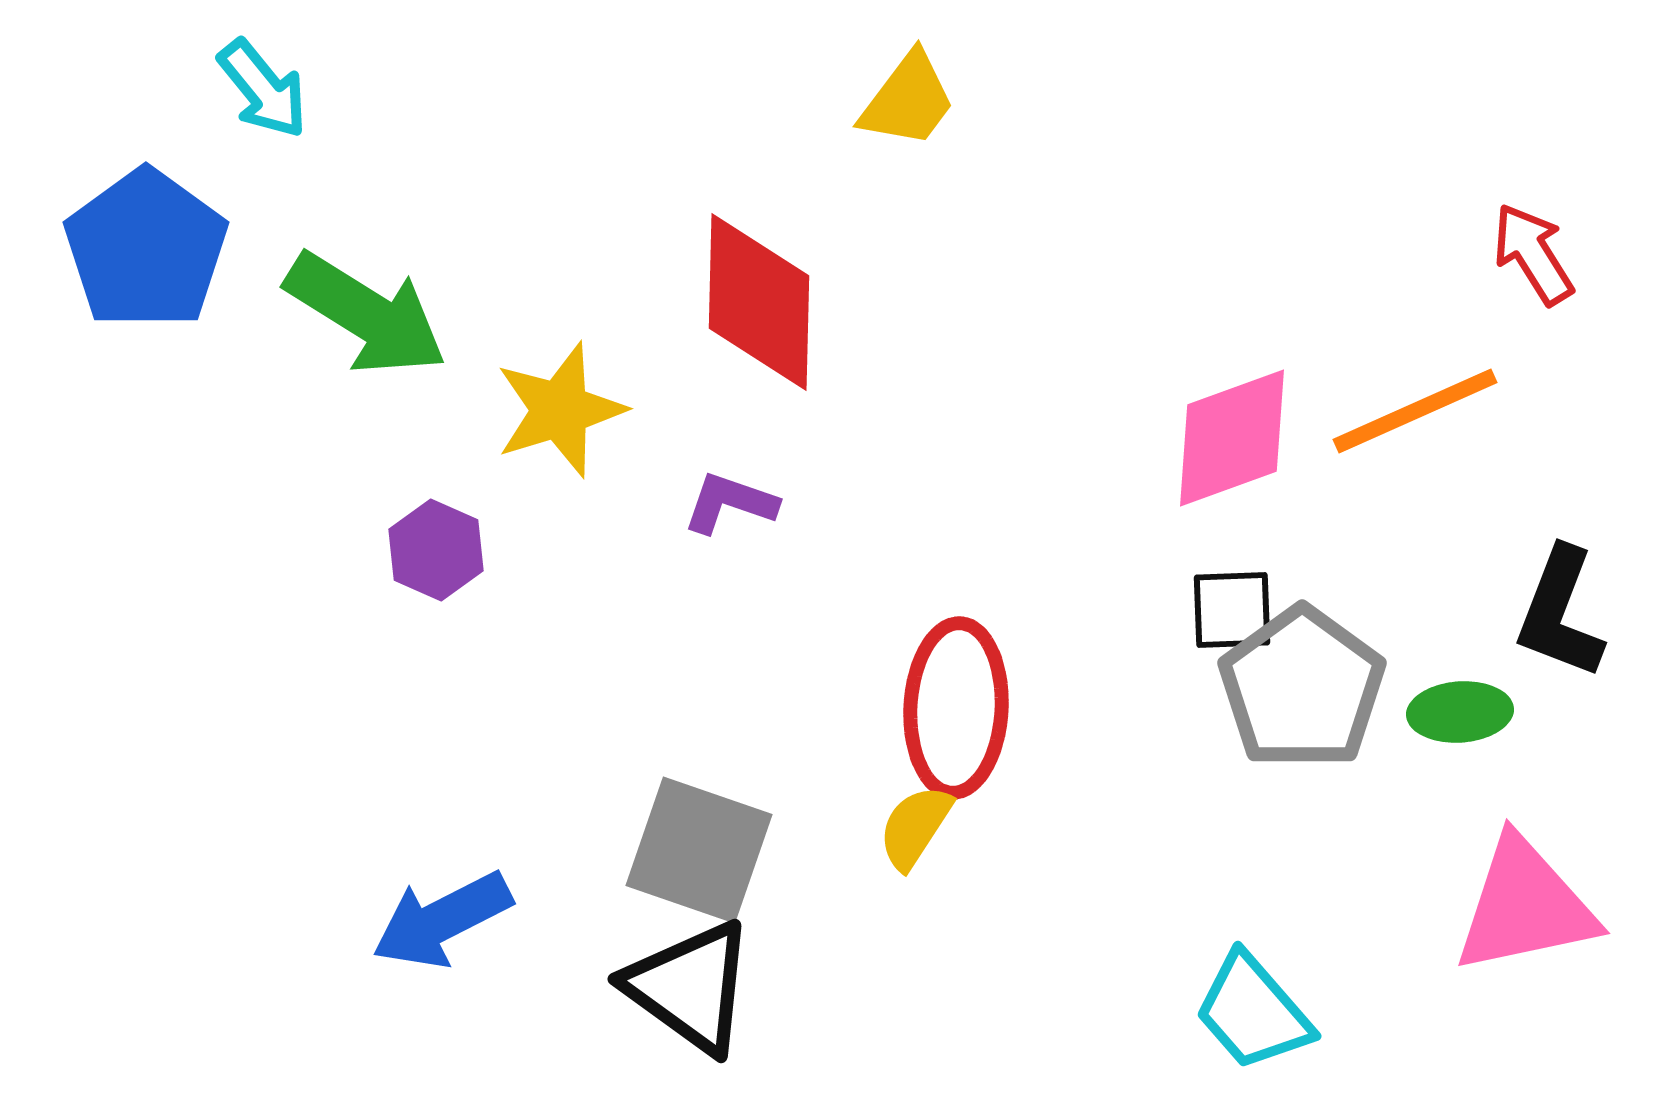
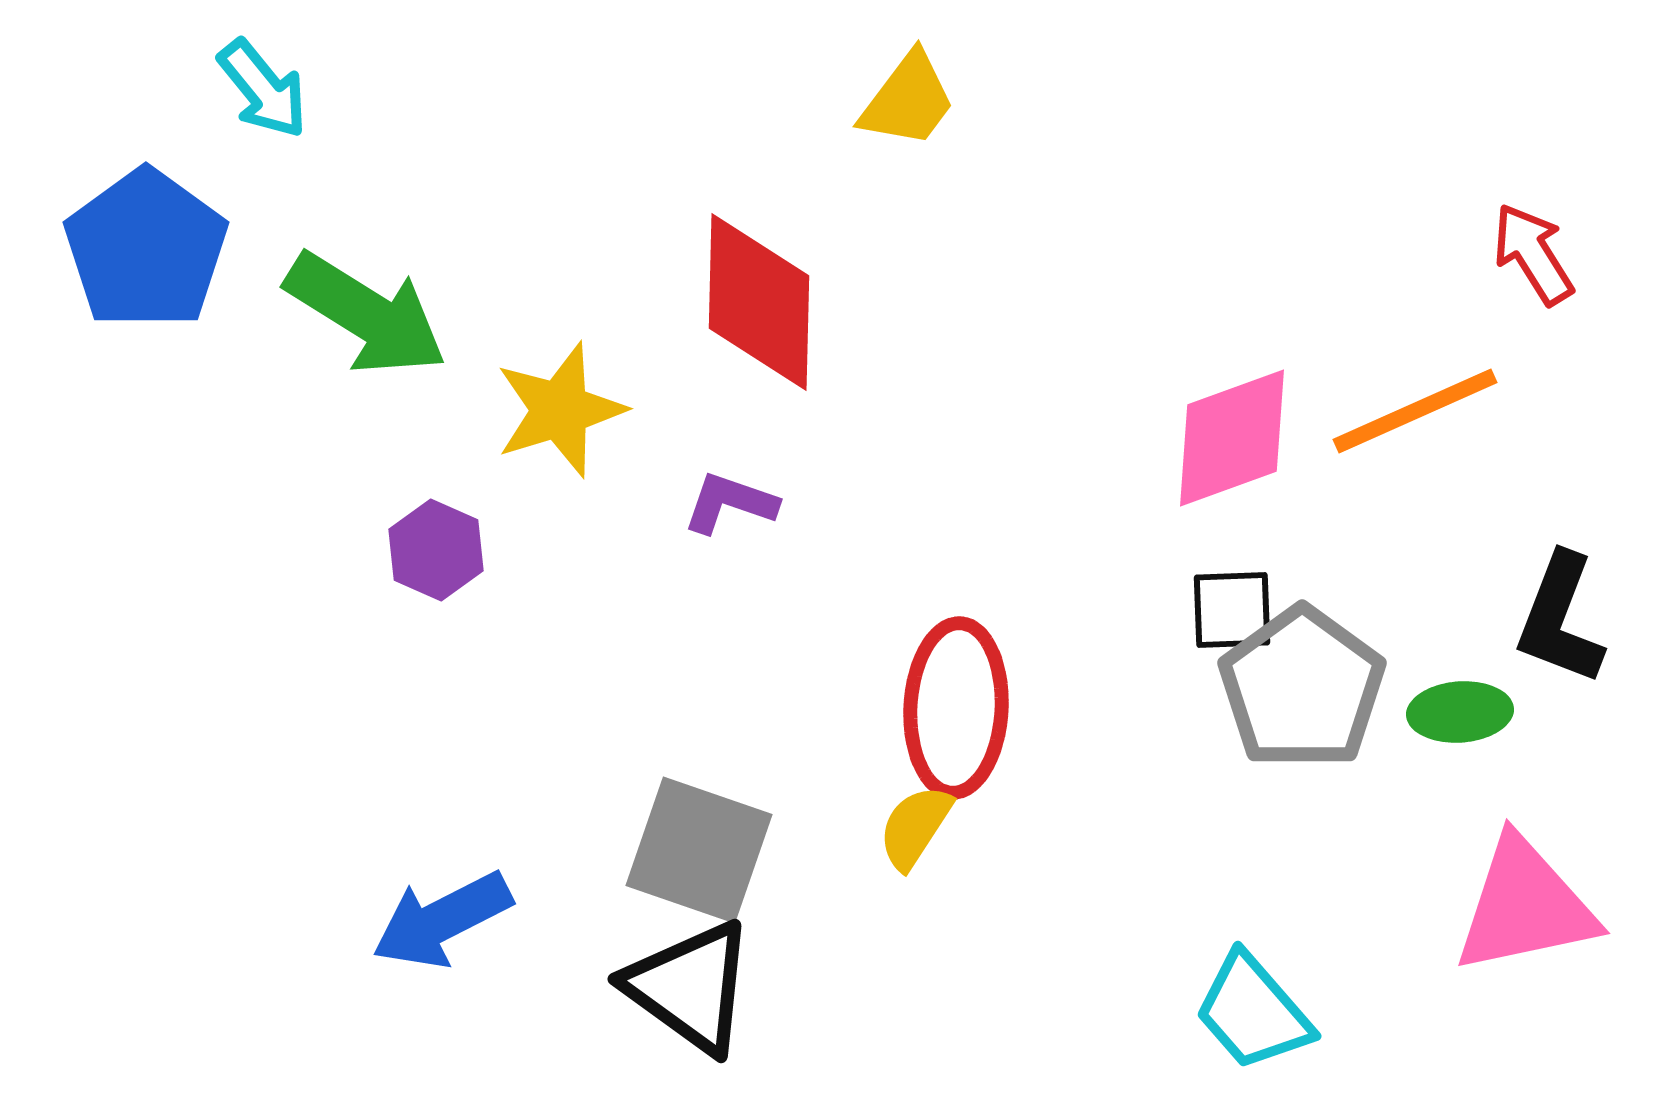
black L-shape: moved 6 px down
